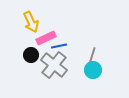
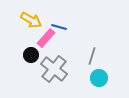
yellow arrow: moved 2 px up; rotated 35 degrees counterclockwise
pink rectangle: rotated 24 degrees counterclockwise
blue line: moved 19 px up; rotated 28 degrees clockwise
gray cross: moved 4 px down
cyan circle: moved 6 px right, 8 px down
